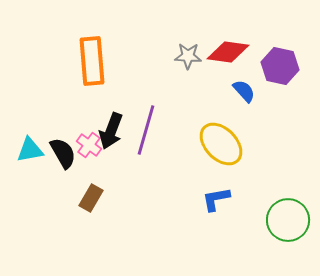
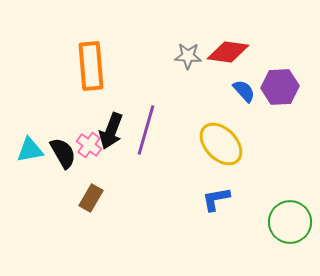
orange rectangle: moved 1 px left, 5 px down
purple hexagon: moved 21 px down; rotated 15 degrees counterclockwise
green circle: moved 2 px right, 2 px down
